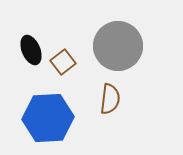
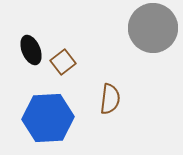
gray circle: moved 35 px right, 18 px up
